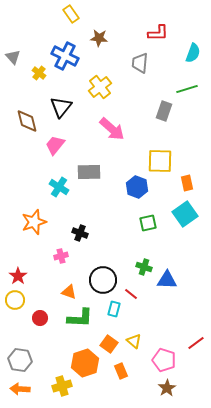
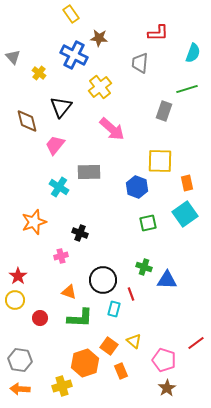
blue cross at (65, 56): moved 9 px right, 1 px up
red line at (131, 294): rotated 32 degrees clockwise
orange square at (109, 344): moved 2 px down
